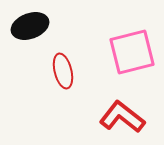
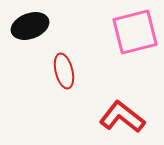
pink square: moved 3 px right, 20 px up
red ellipse: moved 1 px right
